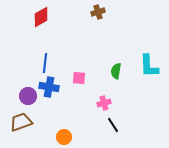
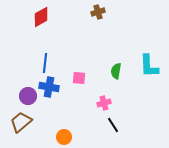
brown trapezoid: rotated 20 degrees counterclockwise
